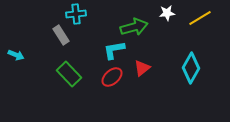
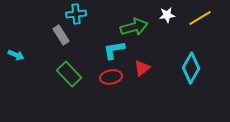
white star: moved 2 px down
red ellipse: moved 1 px left; rotated 30 degrees clockwise
